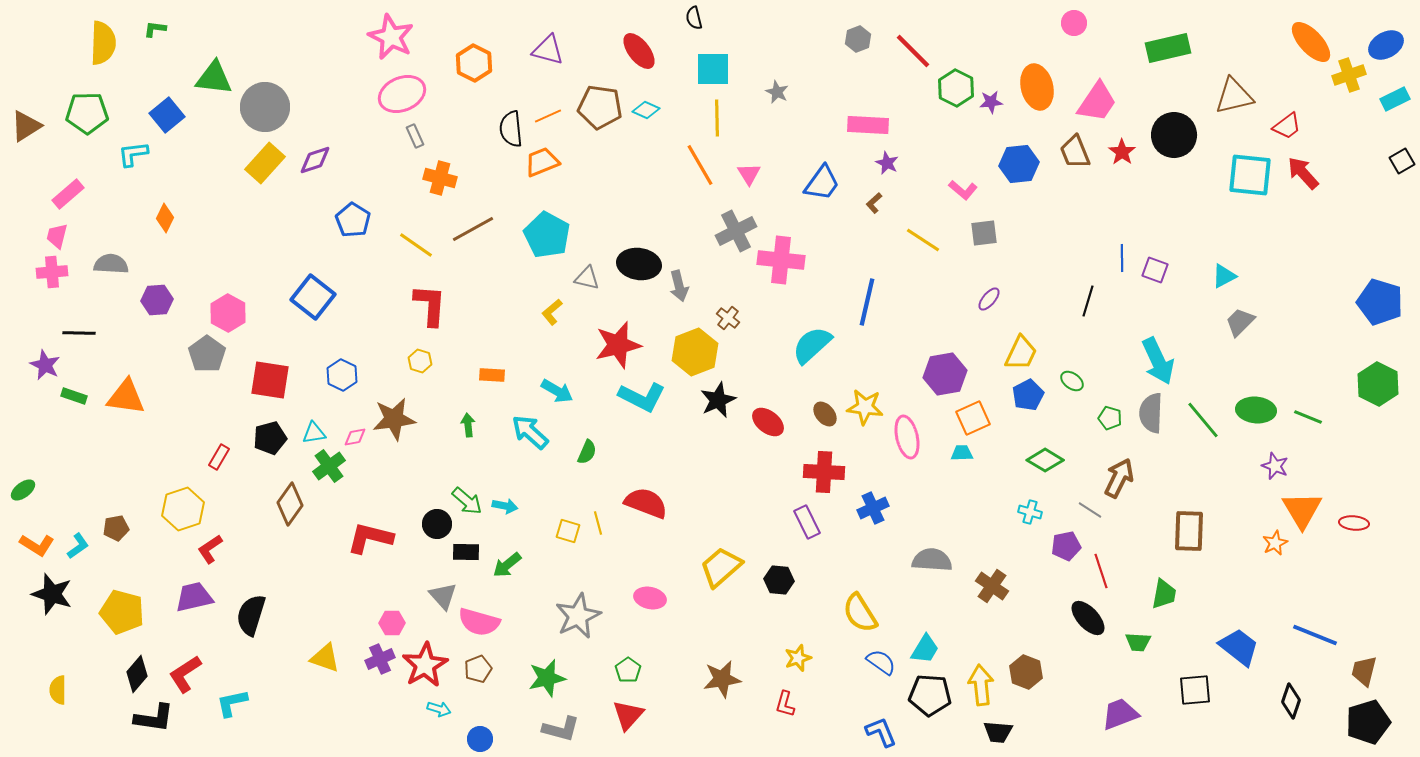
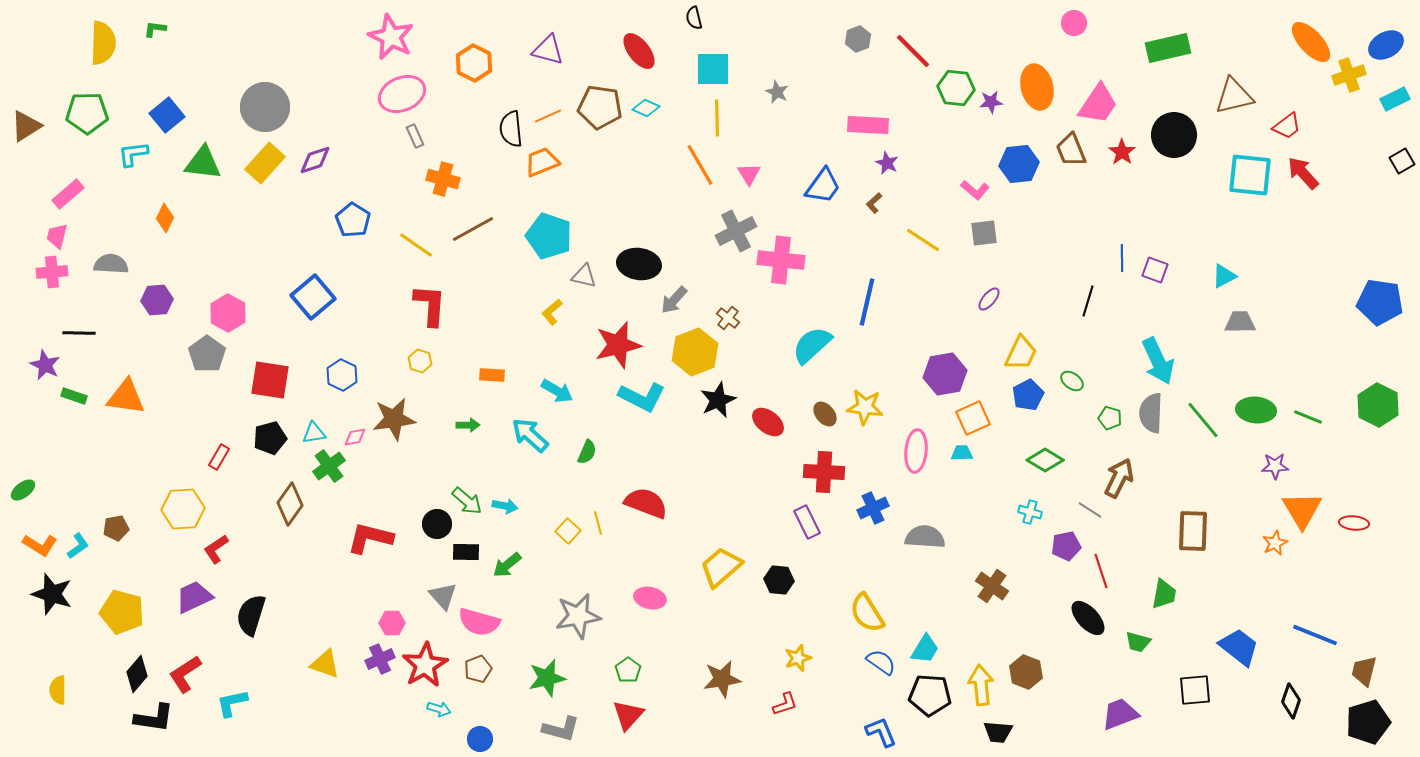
green triangle at (214, 78): moved 11 px left, 85 px down
green hexagon at (956, 88): rotated 21 degrees counterclockwise
pink trapezoid at (1097, 102): moved 1 px right, 2 px down
cyan diamond at (646, 110): moved 2 px up
brown trapezoid at (1075, 152): moved 4 px left, 2 px up
orange cross at (440, 178): moved 3 px right, 1 px down
blue trapezoid at (822, 183): moved 1 px right, 3 px down
pink L-shape at (963, 190): moved 12 px right
cyan pentagon at (547, 235): moved 2 px right, 1 px down; rotated 9 degrees counterclockwise
gray triangle at (587, 278): moved 3 px left, 2 px up
gray arrow at (679, 286): moved 5 px left, 14 px down; rotated 56 degrees clockwise
blue square at (313, 297): rotated 12 degrees clockwise
blue pentagon at (1380, 302): rotated 9 degrees counterclockwise
gray trapezoid at (1240, 322): rotated 44 degrees clockwise
green hexagon at (1378, 384): moved 21 px down
green arrow at (468, 425): rotated 95 degrees clockwise
cyan arrow at (530, 432): moved 3 px down
pink ellipse at (907, 437): moved 9 px right, 14 px down; rotated 18 degrees clockwise
purple star at (1275, 466): rotated 24 degrees counterclockwise
yellow hexagon at (183, 509): rotated 15 degrees clockwise
yellow square at (568, 531): rotated 25 degrees clockwise
brown rectangle at (1189, 531): moved 4 px right
orange L-shape at (37, 545): moved 3 px right
red L-shape at (210, 549): moved 6 px right
gray semicircle at (932, 560): moved 7 px left, 23 px up
purple trapezoid at (194, 597): rotated 12 degrees counterclockwise
yellow semicircle at (860, 613): moved 7 px right
gray star at (578, 616): rotated 15 degrees clockwise
green trapezoid at (1138, 642): rotated 12 degrees clockwise
yellow triangle at (325, 658): moved 6 px down
red L-shape at (785, 704): rotated 124 degrees counterclockwise
